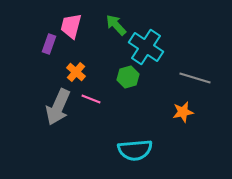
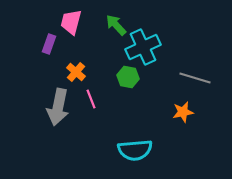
pink trapezoid: moved 4 px up
cyan cross: moved 3 px left; rotated 32 degrees clockwise
green hexagon: rotated 25 degrees clockwise
pink line: rotated 48 degrees clockwise
gray arrow: rotated 12 degrees counterclockwise
